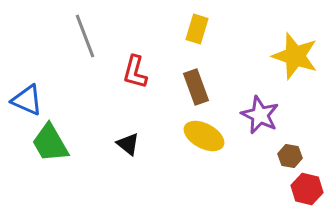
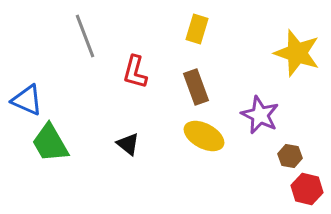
yellow star: moved 2 px right, 3 px up
